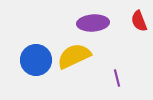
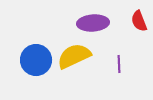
purple line: moved 2 px right, 14 px up; rotated 12 degrees clockwise
